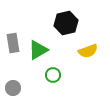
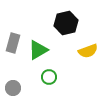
gray rectangle: rotated 24 degrees clockwise
green circle: moved 4 px left, 2 px down
